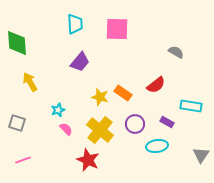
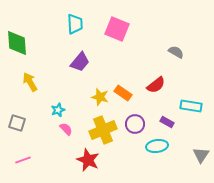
pink square: rotated 20 degrees clockwise
yellow cross: moved 3 px right; rotated 28 degrees clockwise
